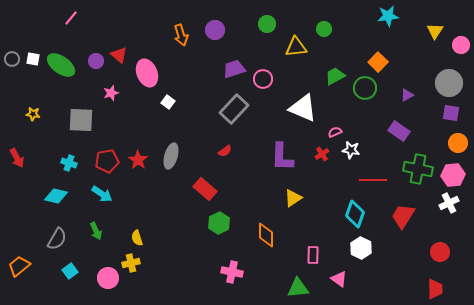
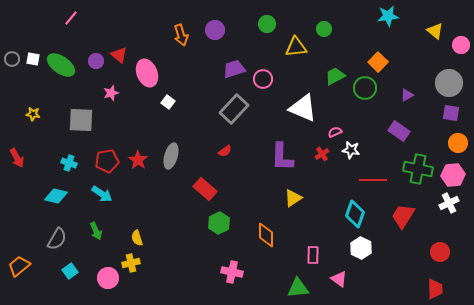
yellow triangle at (435, 31): rotated 24 degrees counterclockwise
